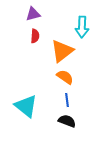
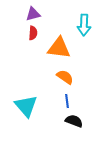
cyan arrow: moved 2 px right, 2 px up
red semicircle: moved 2 px left, 3 px up
orange triangle: moved 3 px left, 3 px up; rotated 45 degrees clockwise
blue line: moved 1 px down
cyan triangle: rotated 10 degrees clockwise
black semicircle: moved 7 px right
